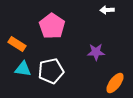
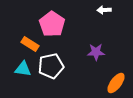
white arrow: moved 3 px left
pink pentagon: moved 2 px up
orange rectangle: moved 13 px right
white pentagon: moved 5 px up
orange ellipse: moved 1 px right
